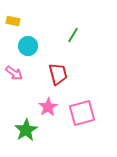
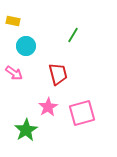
cyan circle: moved 2 px left
